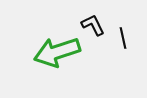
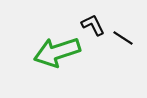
black line: rotated 45 degrees counterclockwise
